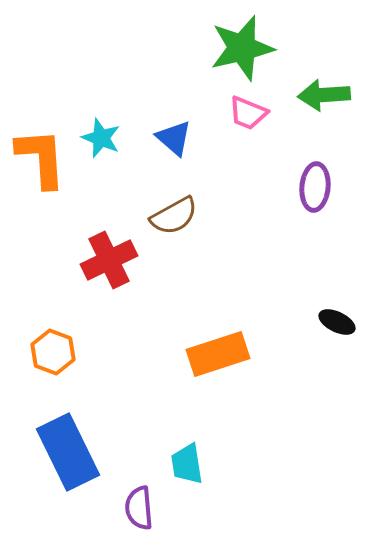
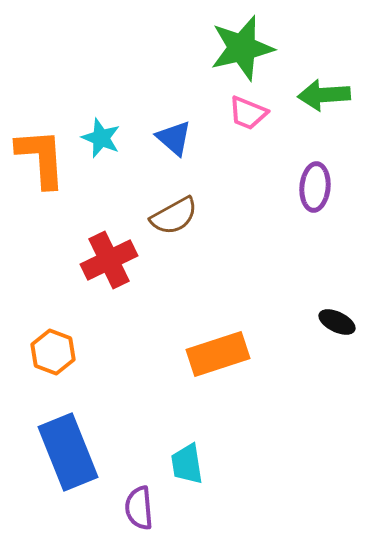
blue rectangle: rotated 4 degrees clockwise
